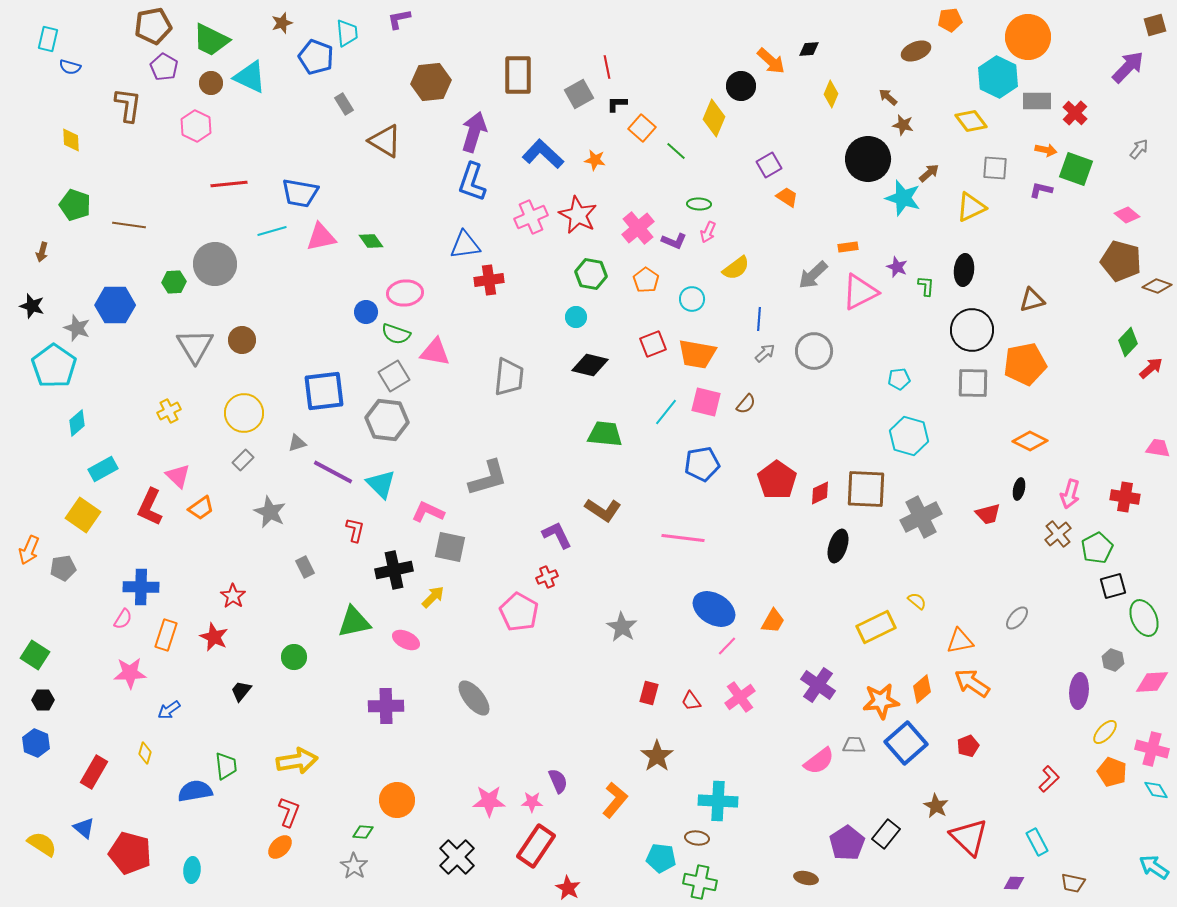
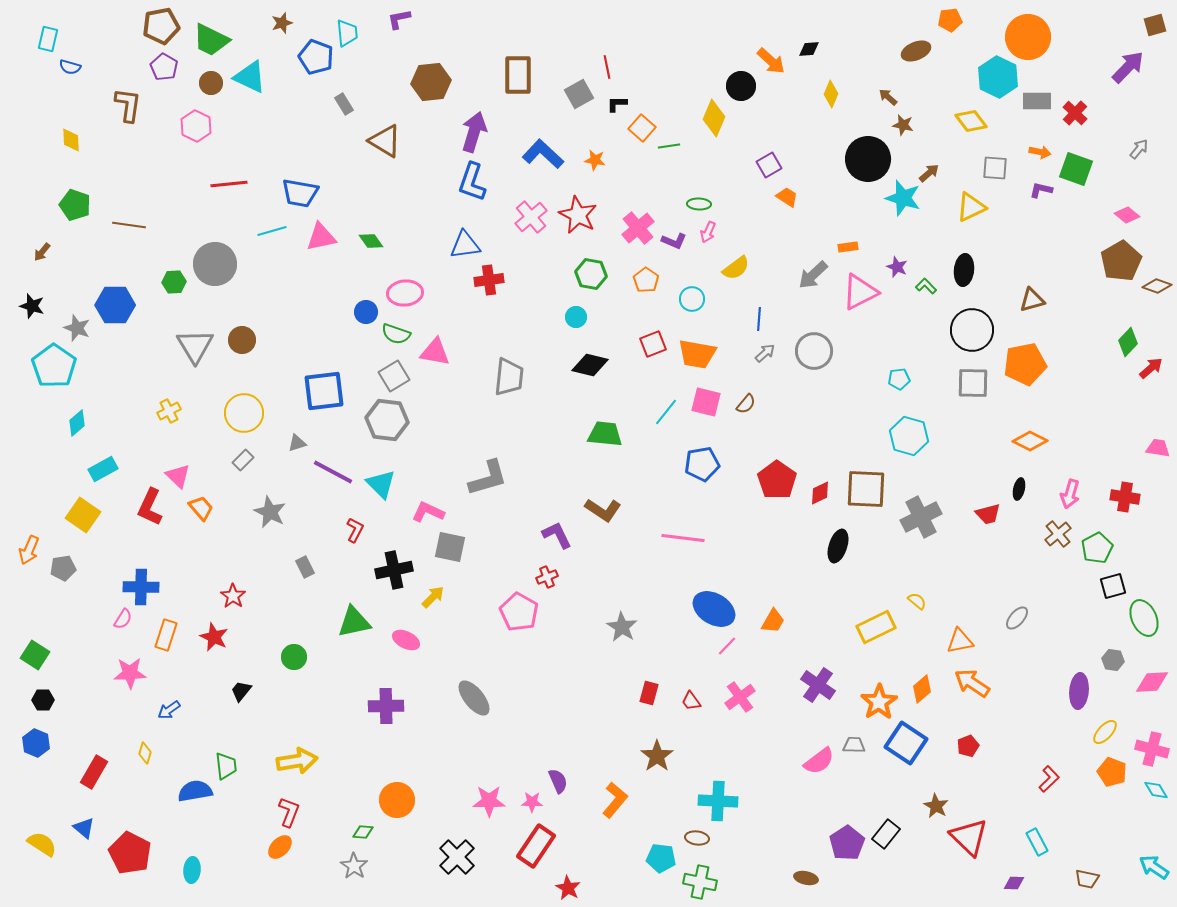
brown pentagon at (153, 26): moved 8 px right
orange arrow at (1046, 150): moved 6 px left, 2 px down
green line at (676, 151): moved 7 px left, 5 px up; rotated 50 degrees counterclockwise
pink cross at (531, 217): rotated 16 degrees counterclockwise
brown arrow at (42, 252): rotated 24 degrees clockwise
brown pentagon at (1121, 261): rotated 27 degrees clockwise
green L-shape at (926, 286): rotated 50 degrees counterclockwise
orange trapezoid at (201, 508): rotated 96 degrees counterclockwise
red L-shape at (355, 530): rotated 15 degrees clockwise
gray hexagon at (1113, 660): rotated 10 degrees counterclockwise
orange star at (881, 701): moved 2 px left, 1 px down; rotated 27 degrees counterclockwise
blue square at (906, 743): rotated 15 degrees counterclockwise
red pentagon at (130, 853): rotated 12 degrees clockwise
brown trapezoid at (1073, 883): moved 14 px right, 4 px up
